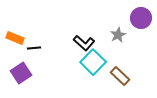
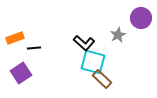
orange rectangle: rotated 42 degrees counterclockwise
cyan square: rotated 30 degrees counterclockwise
brown rectangle: moved 18 px left, 3 px down
